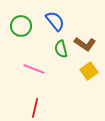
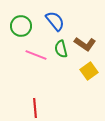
pink line: moved 2 px right, 14 px up
red line: rotated 18 degrees counterclockwise
